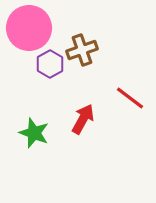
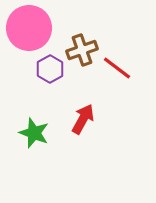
purple hexagon: moved 5 px down
red line: moved 13 px left, 30 px up
